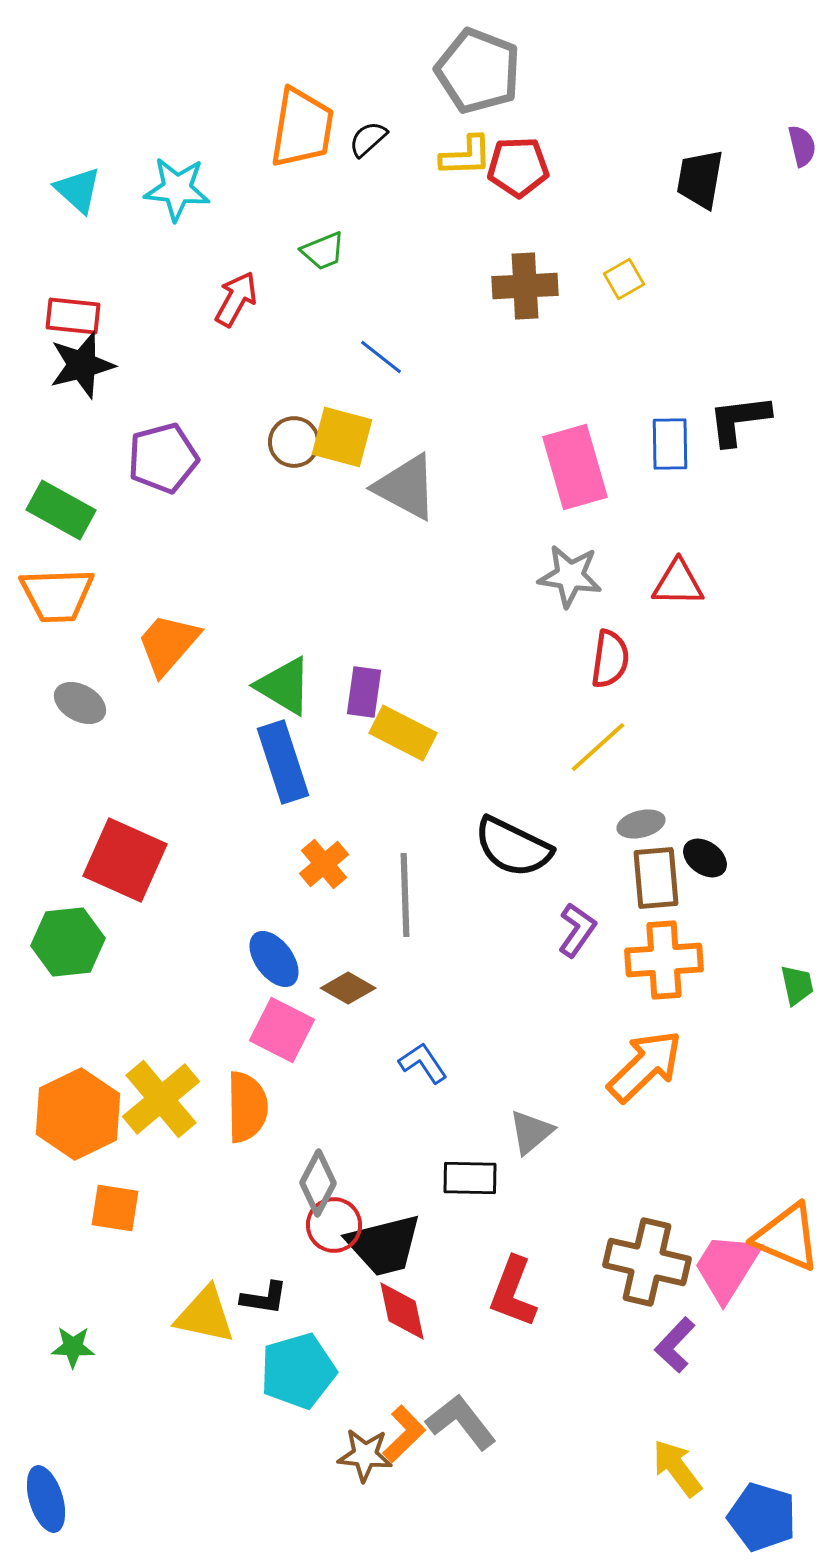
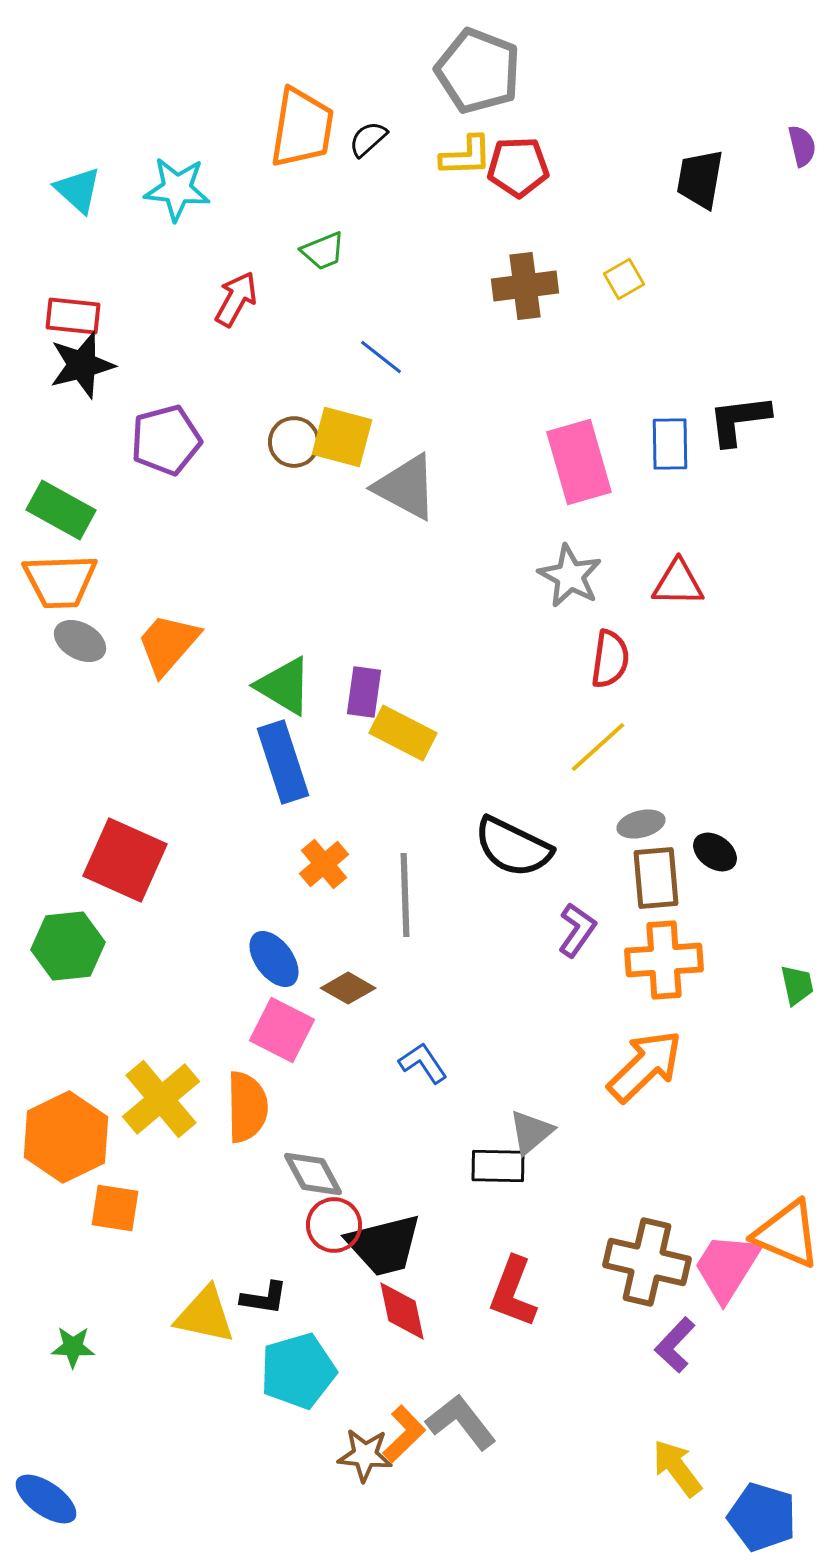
brown cross at (525, 286): rotated 4 degrees counterclockwise
purple pentagon at (163, 458): moved 3 px right, 18 px up
pink rectangle at (575, 467): moved 4 px right, 5 px up
gray star at (570, 576): rotated 20 degrees clockwise
orange trapezoid at (57, 595): moved 3 px right, 14 px up
gray ellipse at (80, 703): moved 62 px up
black ellipse at (705, 858): moved 10 px right, 6 px up
green hexagon at (68, 942): moved 4 px down
orange hexagon at (78, 1114): moved 12 px left, 23 px down
black rectangle at (470, 1178): moved 28 px right, 12 px up
gray diamond at (318, 1183): moved 5 px left, 9 px up; rotated 56 degrees counterclockwise
orange triangle at (787, 1237): moved 3 px up
blue ellipse at (46, 1499): rotated 38 degrees counterclockwise
